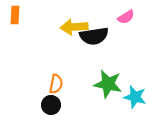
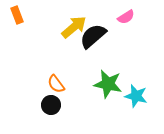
orange rectangle: moved 2 px right; rotated 24 degrees counterclockwise
yellow arrow: rotated 144 degrees clockwise
black semicircle: moved 1 px left; rotated 148 degrees clockwise
orange semicircle: rotated 132 degrees clockwise
cyan star: moved 1 px right, 1 px up
